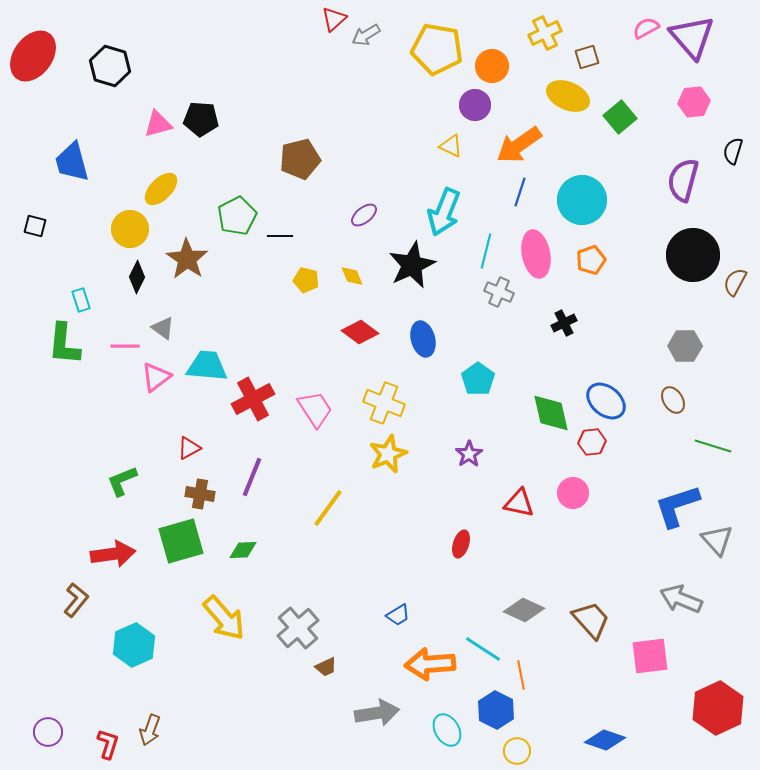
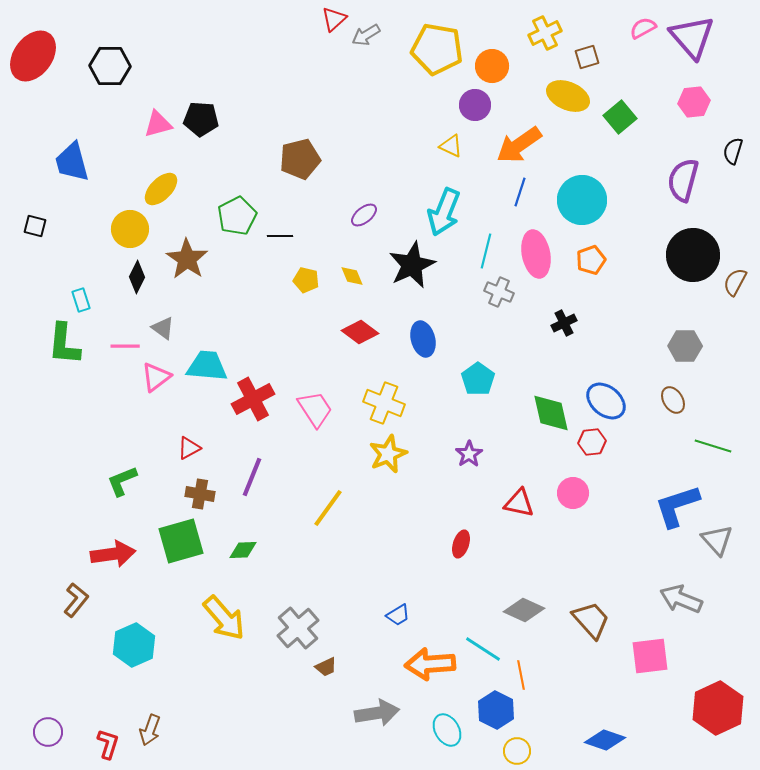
pink semicircle at (646, 28): moved 3 px left
black hexagon at (110, 66): rotated 15 degrees counterclockwise
